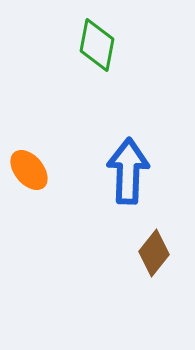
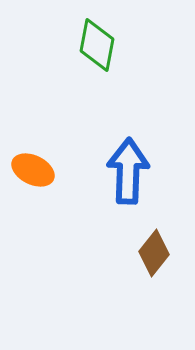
orange ellipse: moved 4 px right; rotated 24 degrees counterclockwise
